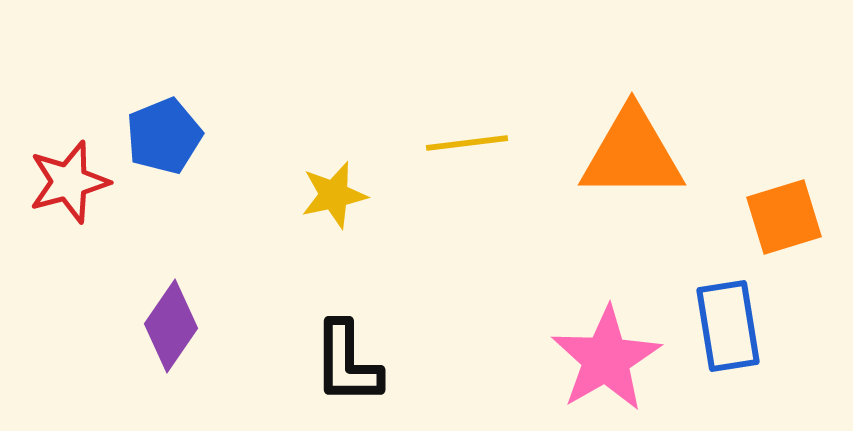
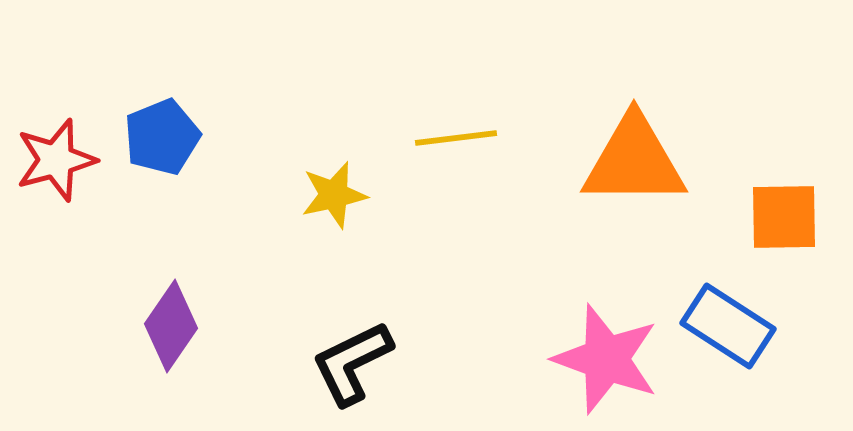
blue pentagon: moved 2 px left, 1 px down
yellow line: moved 11 px left, 5 px up
orange triangle: moved 2 px right, 7 px down
red star: moved 13 px left, 22 px up
orange square: rotated 16 degrees clockwise
blue rectangle: rotated 48 degrees counterclockwise
pink star: rotated 22 degrees counterclockwise
black L-shape: moved 5 px right; rotated 64 degrees clockwise
